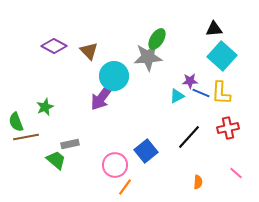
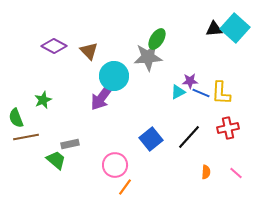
cyan square: moved 13 px right, 28 px up
cyan triangle: moved 1 px right, 4 px up
green star: moved 2 px left, 7 px up
green semicircle: moved 4 px up
blue square: moved 5 px right, 12 px up
orange semicircle: moved 8 px right, 10 px up
